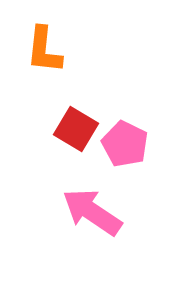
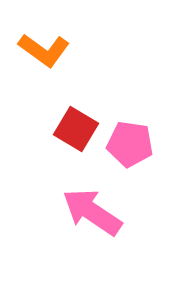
orange L-shape: rotated 60 degrees counterclockwise
pink pentagon: moved 5 px right; rotated 18 degrees counterclockwise
